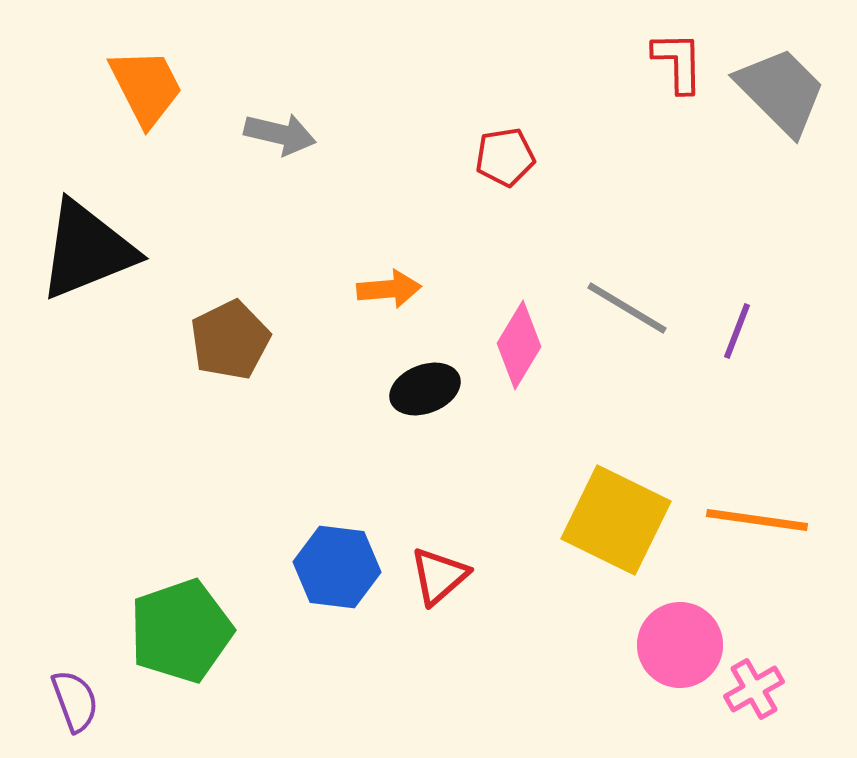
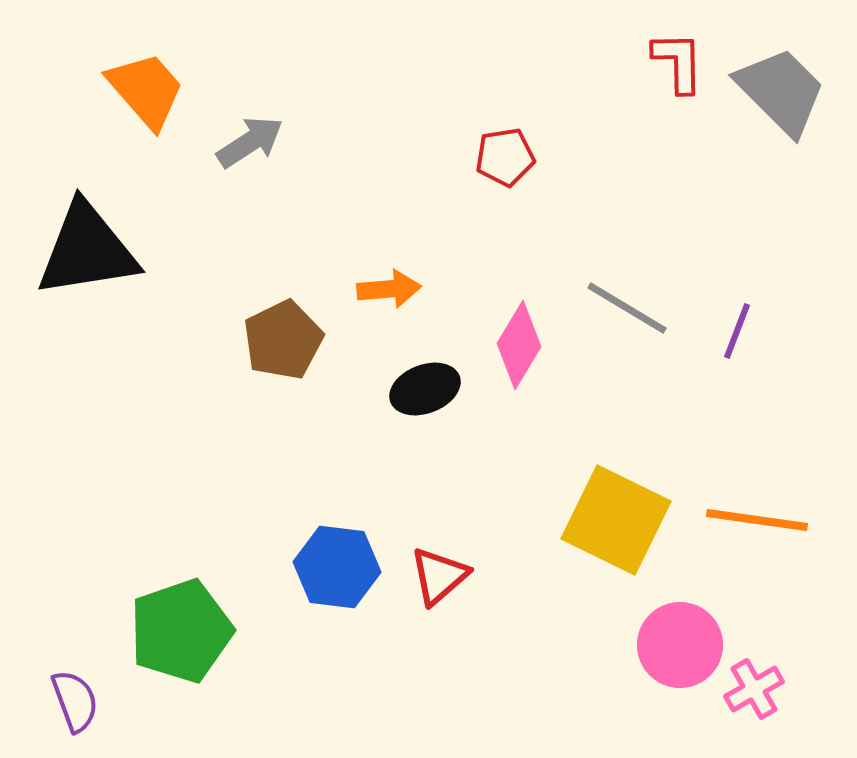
orange trapezoid: moved 3 px down; rotated 14 degrees counterclockwise
gray arrow: moved 30 px left, 8 px down; rotated 46 degrees counterclockwise
black triangle: rotated 13 degrees clockwise
brown pentagon: moved 53 px right
